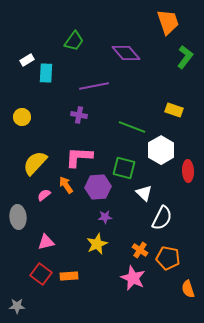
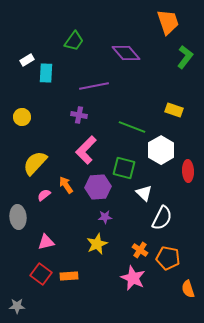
pink L-shape: moved 7 px right, 7 px up; rotated 48 degrees counterclockwise
